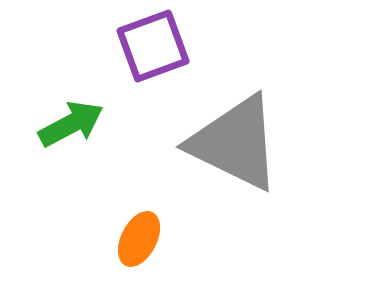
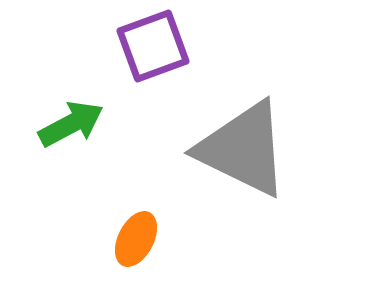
gray triangle: moved 8 px right, 6 px down
orange ellipse: moved 3 px left
